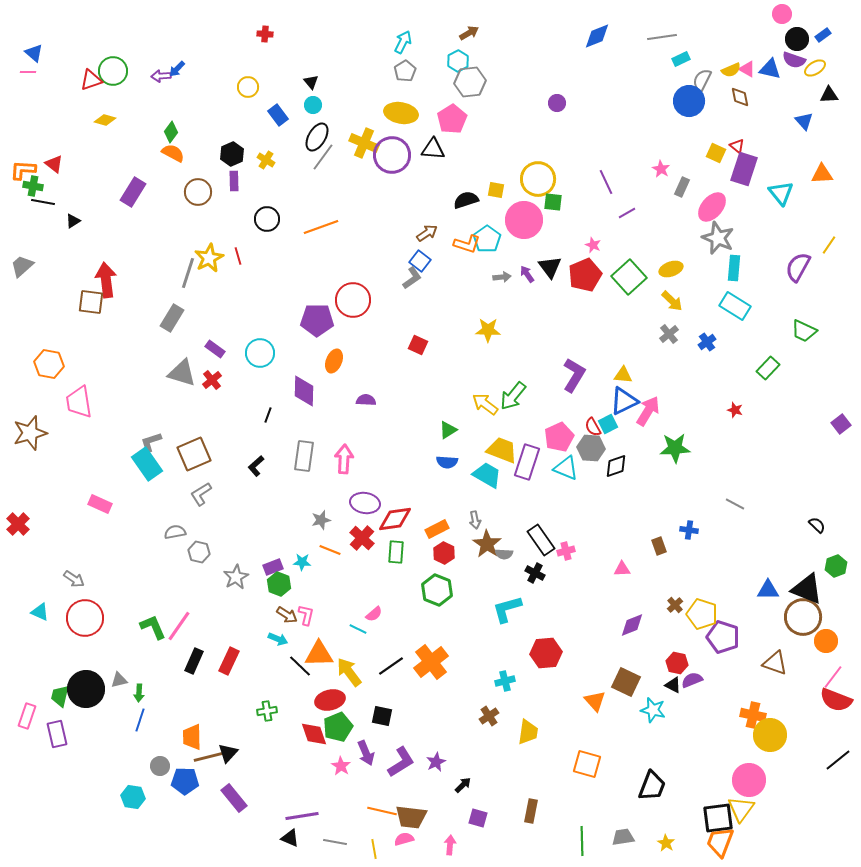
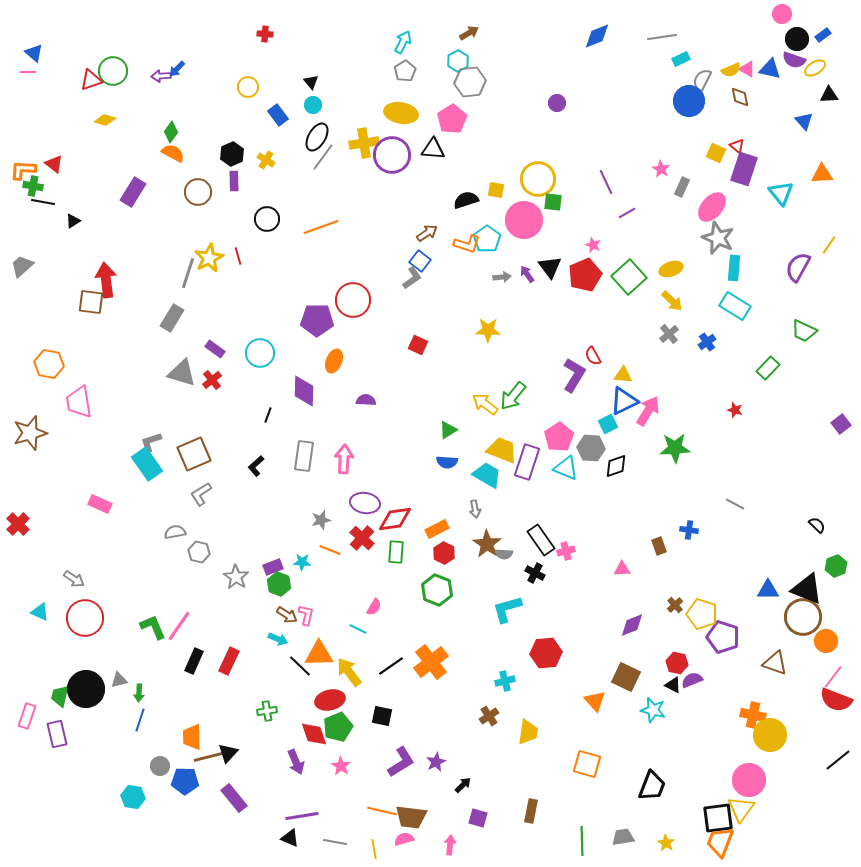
yellow cross at (364, 143): rotated 32 degrees counterclockwise
red semicircle at (593, 427): moved 71 px up
pink pentagon at (559, 437): rotated 8 degrees counterclockwise
gray arrow at (475, 520): moved 11 px up
gray star at (236, 577): rotated 10 degrees counterclockwise
pink semicircle at (374, 614): moved 7 px up; rotated 18 degrees counterclockwise
brown square at (626, 682): moved 5 px up
purple arrow at (366, 753): moved 70 px left, 9 px down
